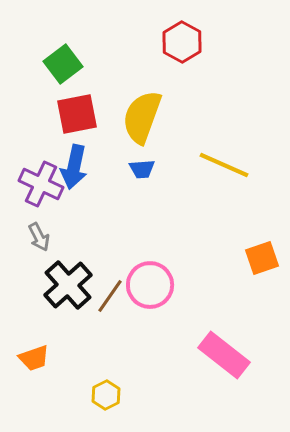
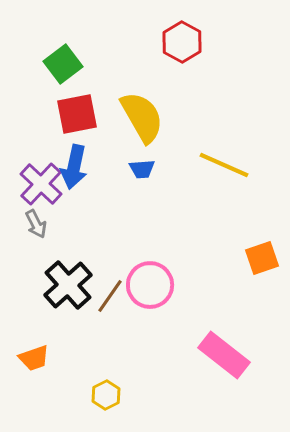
yellow semicircle: rotated 130 degrees clockwise
purple cross: rotated 18 degrees clockwise
gray arrow: moved 3 px left, 13 px up
